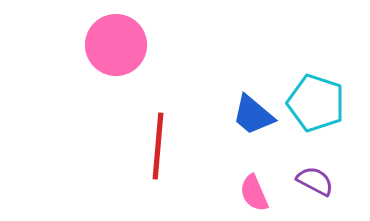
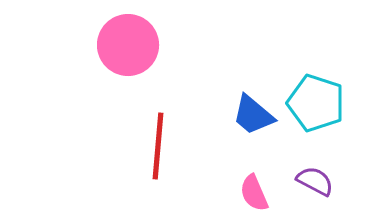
pink circle: moved 12 px right
